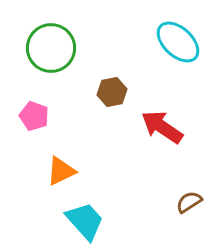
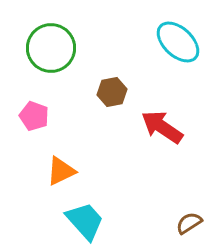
brown semicircle: moved 21 px down
